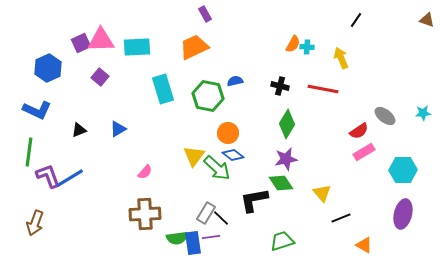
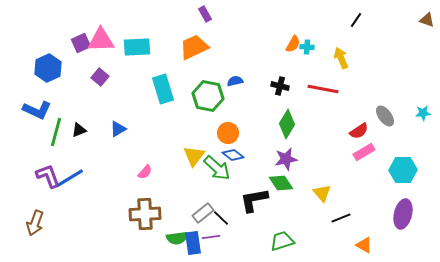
gray ellipse at (385, 116): rotated 15 degrees clockwise
green line at (29, 152): moved 27 px right, 20 px up; rotated 8 degrees clockwise
gray rectangle at (206, 213): moved 3 px left; rotated 20 degrees clockwise
